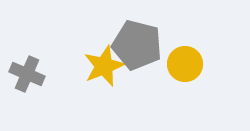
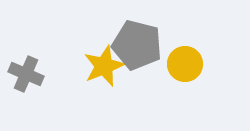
gray cross: moved 1 px left
